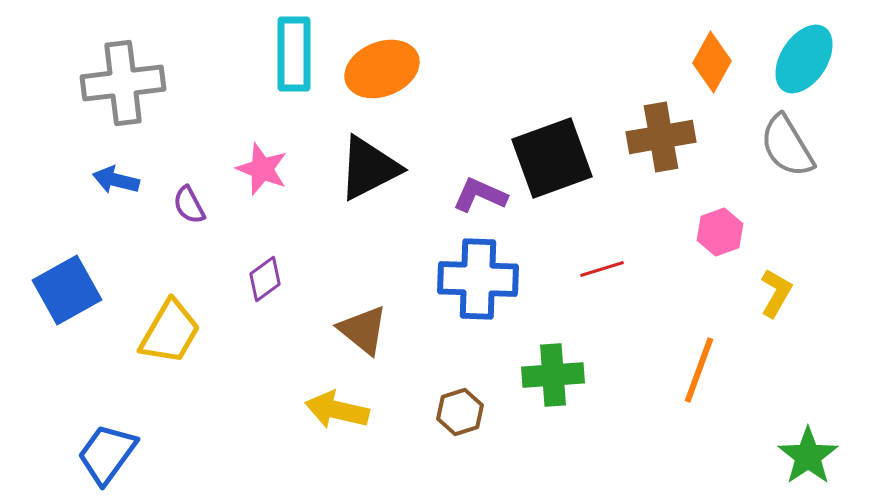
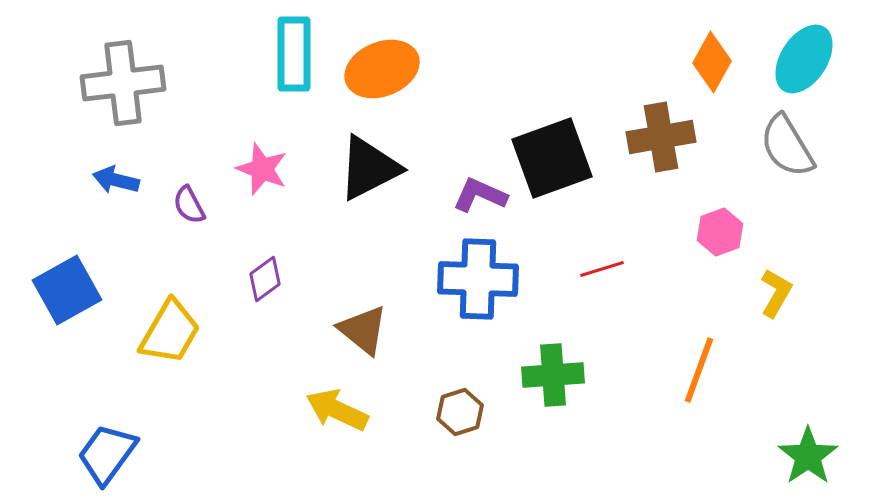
yellow arrow: rotated 12 degrees clockwise
